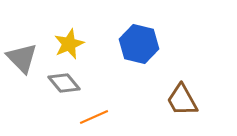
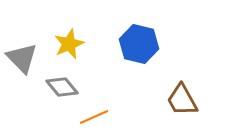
gray diamond: moved 2 px left, 4 px down
